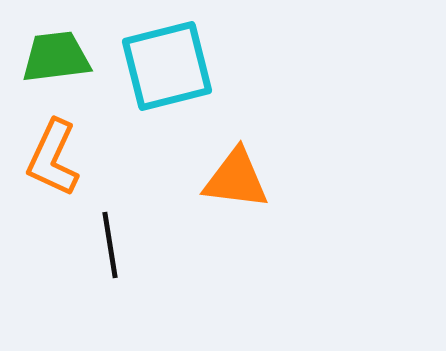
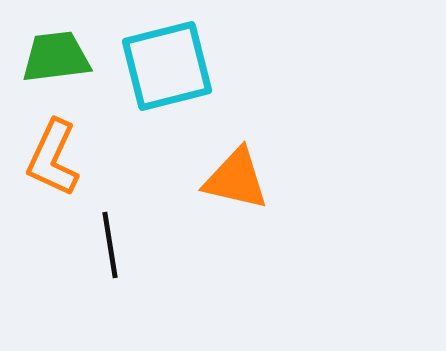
orange triangle: rotated 6 degrees clockwise
